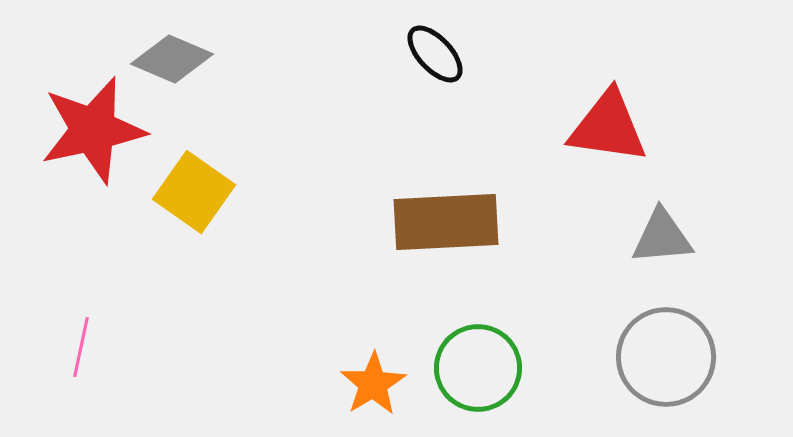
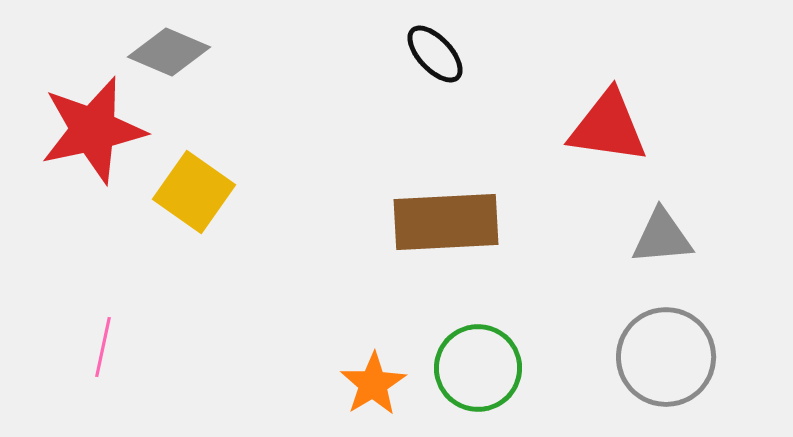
gray diamond: moved 3 px left, 7 px up
pink line: moved 22 px right
